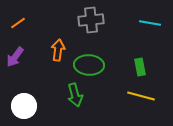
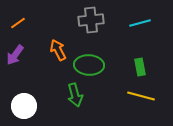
cyan line: moved 10 px left; rotated 25 degrees counterclockwise
orange arrow: rotated 35 degrees counterclockwise
purple arrow: moved 2 px up
